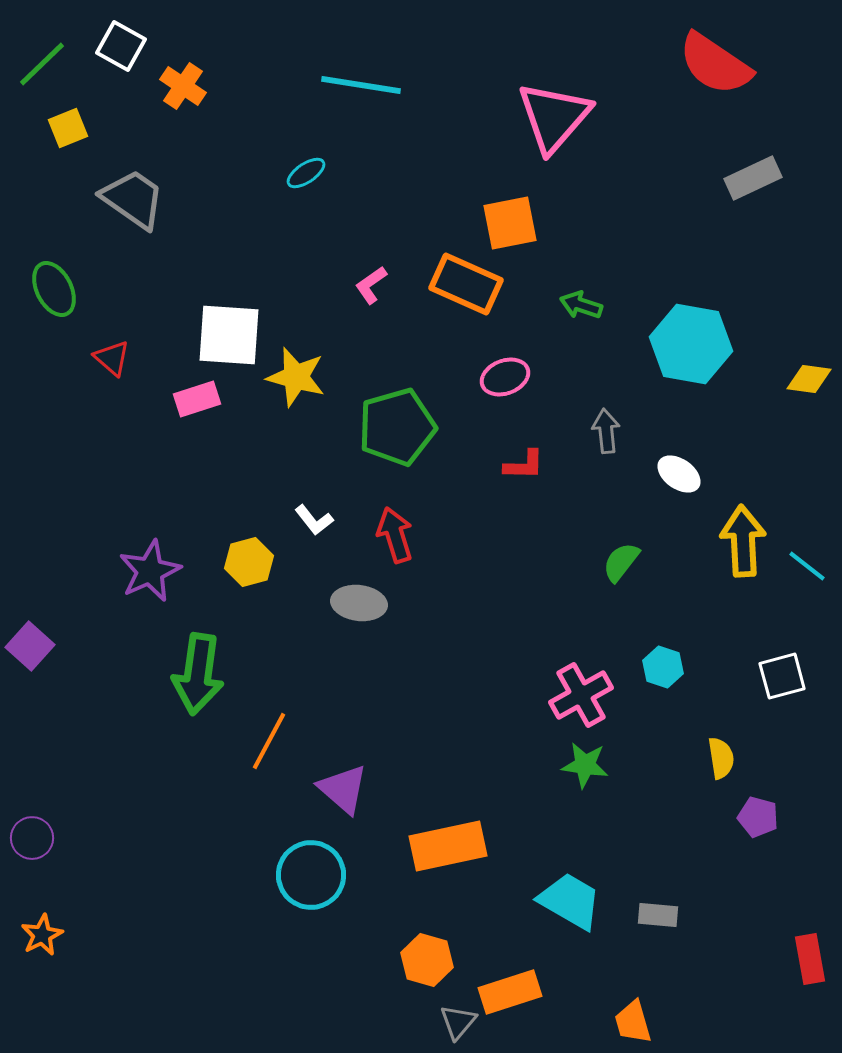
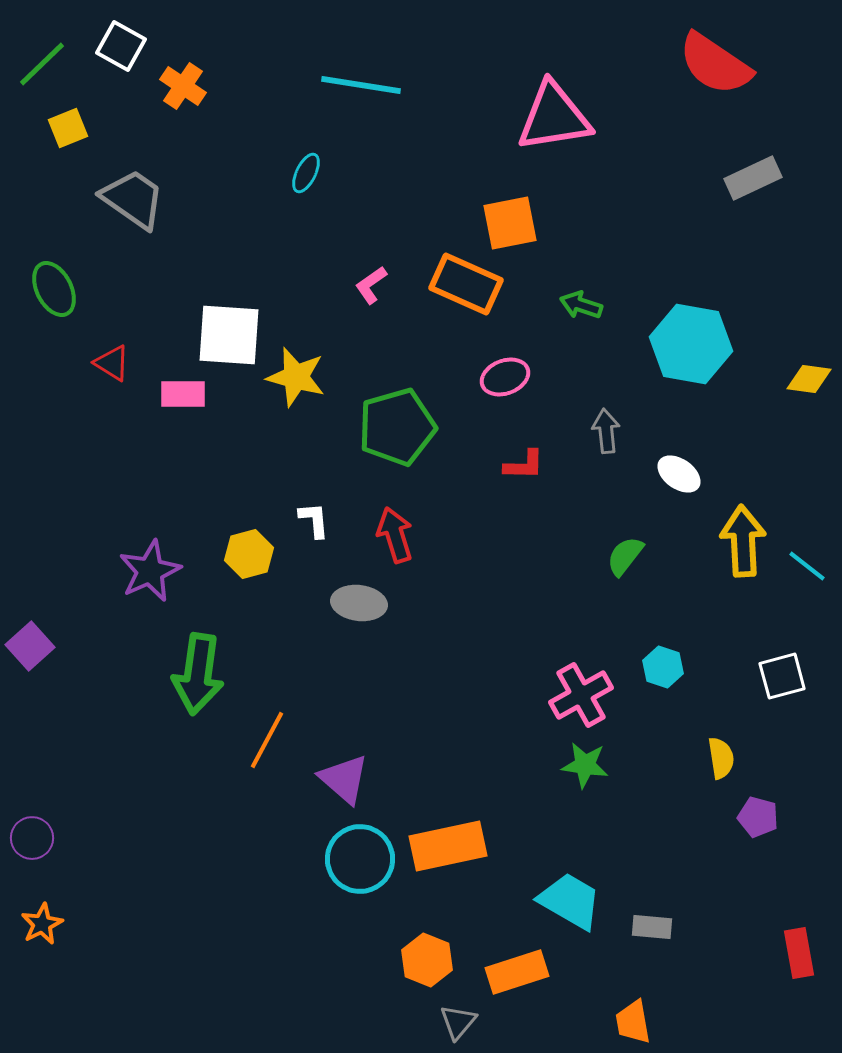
pink triangle at (554, 117): rotated 40 degrees clockwise
cyan ellipse at (306, 173): rotated 30 degrees counterclockwise
red triangle at (112, 358): moved 5 px down; rotated 9 degrees counterclockwise
pink rectangle at (197, 399): moved 14 px left, 5 px up; rotated 18 degrees clockwise
white L-shape at (314, 520): rotated 147 degrees counterclockwise
yellow hexagon at (249, 562): moved 8 px up
green semicircle at (621, 562): moved 4 px right, 6 px up
purple square at (30, 646): rotated 6 degrees clockwise
orange line at (269, 741): moved 2 px left, 1 px up
purple triangle at (343, 789): moved 1 px right, 10 px up
cyan circle at (311, 875): moved 49 px right, 16 px up
gray rectangle at (658, 915): moved 6 px left, 12 px down
orange star at (42, 935): moved 11 px up
red rectangle at (810, 959): moved 11 px left, 6 px up
orange hexagon at (427, 960): rotated 6 degrees clockwise
orange rectangle at (510, 992): moved 7 px right, 20 px up
orange trapezoid at (633, 1022): rotated 6 degrees clockwise
